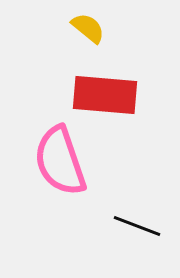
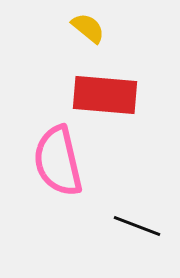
pink semicircle: moved 2 px left; rotated 6 degrees clockwise
